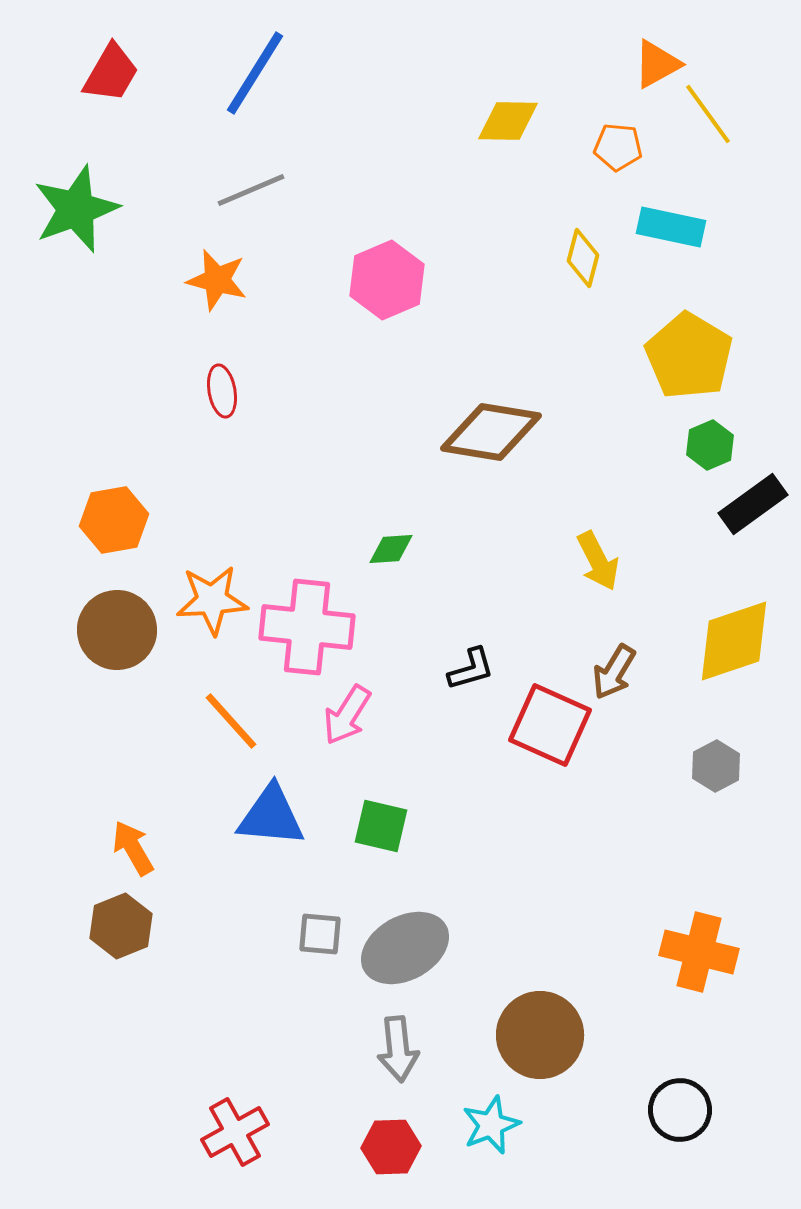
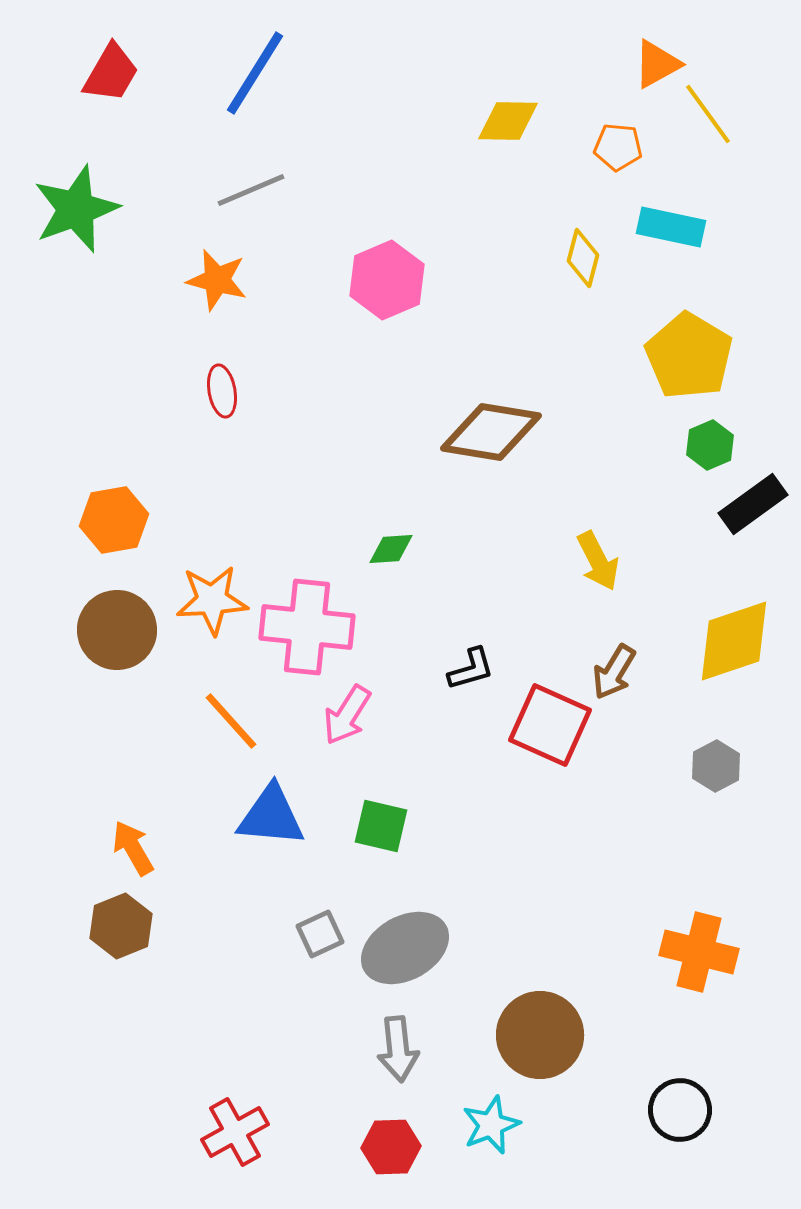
gray square at (320, 934): rotated 30 degrees counterclockwise
